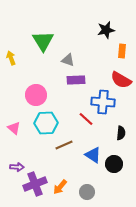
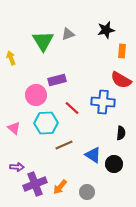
gray triangle: moved 26 px up; rotated 40 degrees counterclockwise
purple rectangle: moved 19 px left; rotated 12 degrees counterclockwise
red line: moved 14 px left, 11 px up
